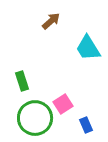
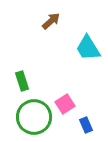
pink square: moved 2 px right
green circle: moved 1 px left, 1 px up
